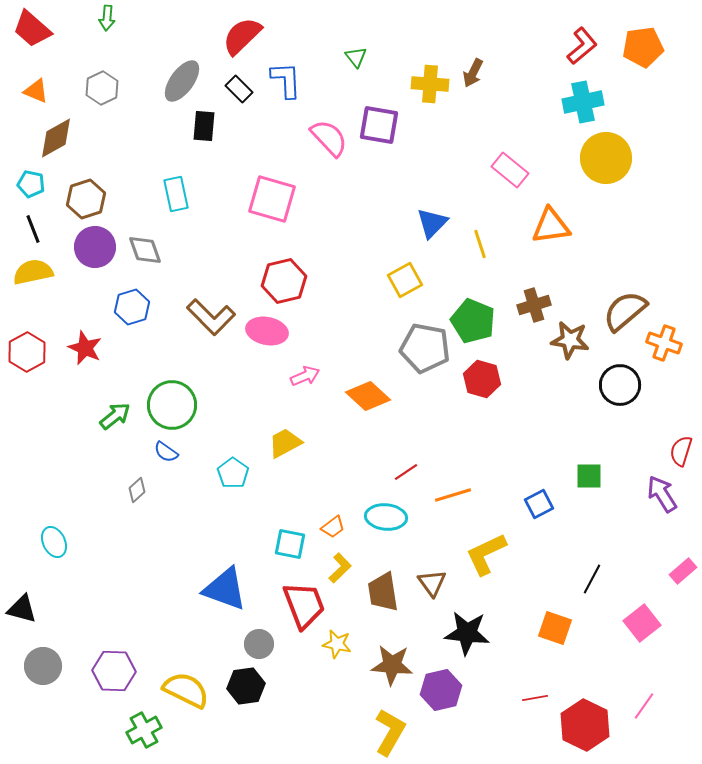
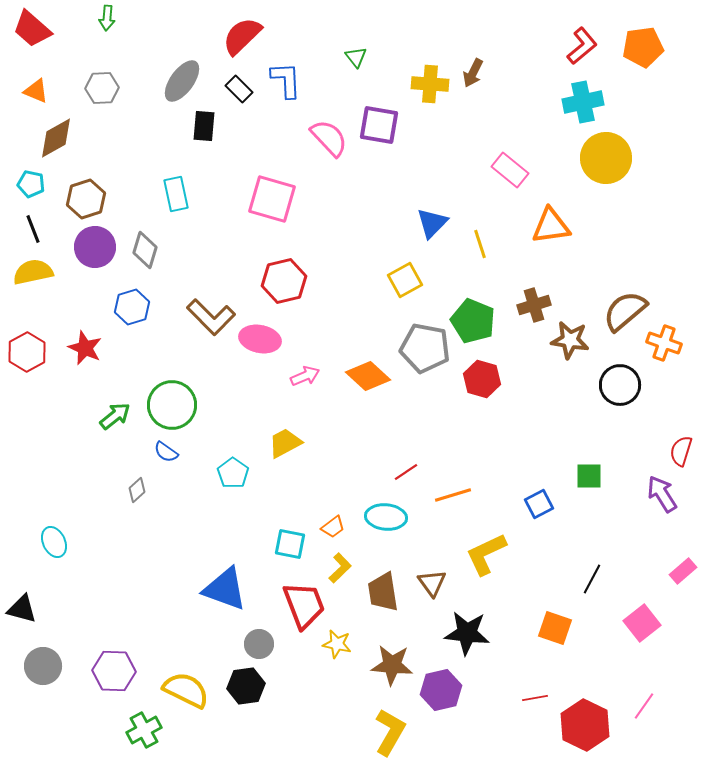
gray hexagon at (102, 88): rotated 24 degrees clockwise
gray diamond at (145, 250): rotated 36 degrees clockwise
pink ellipse at (267, 331): moved 7 px left, 8 px down
orange diamond at (368, 396): moved 20 px up
